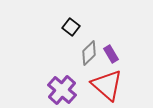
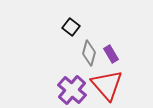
gray diamond: rotated 30 degrees counterclockwise
red triangle: rotated 8 degrees clockwise
purple cross: moved 10 px right
